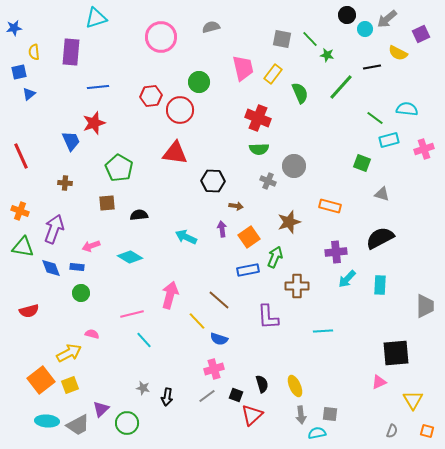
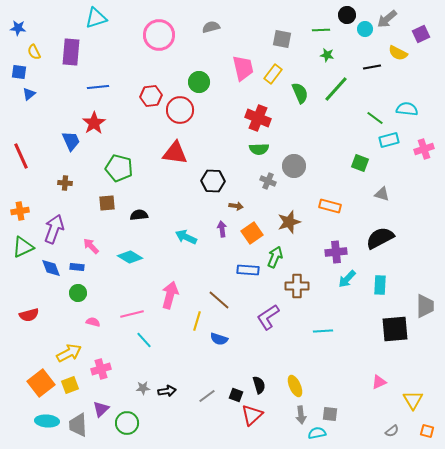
blue star at (14, 28): moved 4 px right; rotated 14 degrees clockwise
pink circle at (161, 37): moved 2 px left, 2 px up
green line at (310, 39): moved 11 px right, 9 px up; rotated 48 degrees counterclockwise
yellow semicircle at (34, 52): rotated 21 degrees counterclockwise
blue square at (19, 72): rotated 21 degrees clockwise
green line at (341, 87): moved 5 px left, 2 px down
red star at (94, 123): rotated 15 degrees counterclockwise
green square at (362, 163): moved 2 px left
green pentagon at (119, 168): rotated 16 degrees counterclockwise
orange cross at (20, 211): rotated 30 degrees counterclockwise
orange square at (249, 237): moved 3 px right, 4 px up
pink arrow at (91, 246): rotated 66 degrees clockwise
green triangle at (23, 247): rotated 35 degrees counterclockwise
blue rectangle at (248, 270): rotated 15 degrees clockwise
green circle at (81, 293): moved 3 px left
red semicircle at (29, 311): moved 4 px down
purple L-shape at (268, 317): rotated 60 degrees clockwise
yellow line at (197, 321): rotated 60 degrees clockwise
pink semicircle at (92, 334): moved 1 px right, 12 px up
black square at (396, 353): moved 1 px left, 24 px up
pink cross at (214, 369): moved 113 px left
orange square at (41, 380): moved 3 px down
black semicircle at (262, 384): moved 3 px left, 1 px down
gray star at (143, 388): rotated 16 degrees counterclockwise
black arrow at (167, 397): moved 6 px up; rotated 108 degrees counterclockwise
gray trapezoid at (78, 425): rotated 115 degrees clockwise
gray semicircle at (392, 431): rotated 32 degrees clockwise
